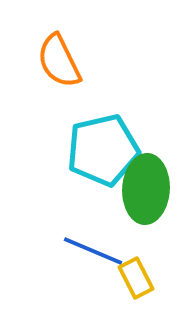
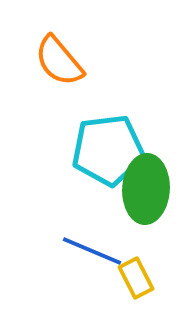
orange semicircle: rotated 14 degrees counterclockwise
cyan pentagon: moved 5 px right; rotated 6 degrees clockwise
blue line: moved 1 px left
